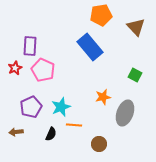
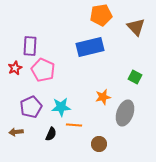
blue rectangle: rotated 64 degrees counterclockwise
green square: moved 2 px down
cyan star: rotated 18 degrees clockwise
